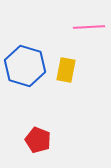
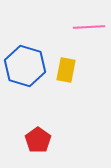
red pentagon: rotated 15 degrees clockwise
